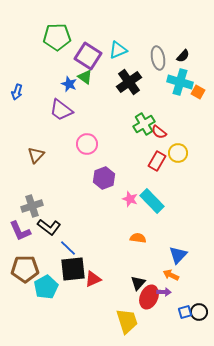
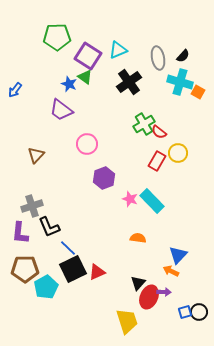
blue arrow: moved 2 px left, 2 px up; rotated 21 degrees clockwise
black L-shape: rotated 30 degrees clockwise
purple L-shape: moved 2 px down; rotated 30 degrees clockwise
black square: rotated 20 degrees counterclockwise
orange arrow: moved 4 px up
red triangle: moved 4 px right, 7 px up
